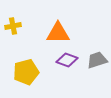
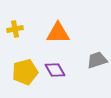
yellow cross: moved 2 px right, 3 px down
purple diamond: moved 12 px left, 10 px down; rotated 40 degrees clockwise
yellow pentagon: moved 1 px left
